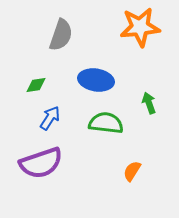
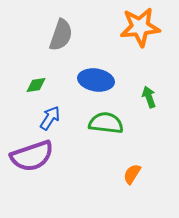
green arrow: moved 6 px up
purple semicircle: moved 9 px left, 7 px up
orange semicircle: moved 3 px down
